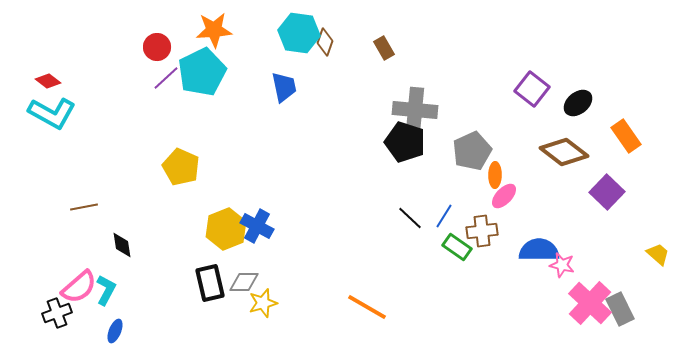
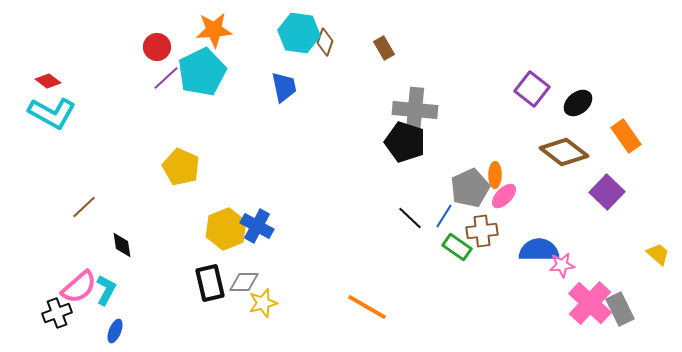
gray pentagon at (472, 151): moved 2 px left, 37 px down
brown line at (84, 207): rotated 32 degrees counterclockwise
pink star at (562, 265): rotated 20 degrees counterclockwise
